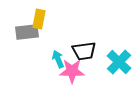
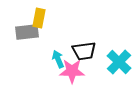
yellow rectangle: moved 1 px up
